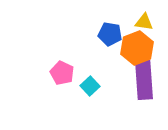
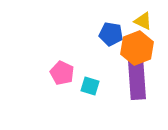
yellow triangle: moved 1 px left, 1 px up; rotated 18 degrees clockwise
blue pentagon: moved 1 px right
purple rectangle: moved 7 px left
cyan square: rotated 30 degrees counterclockwise
